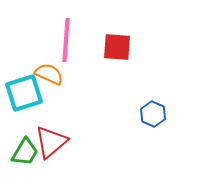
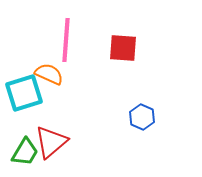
red square: moved 6 px right, 1 px down
blue hexagon: moved 11 px left, 3 px down
